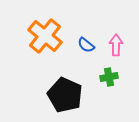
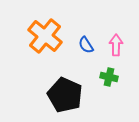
blue semicircle: rotated 18 degrees clockwise
green cross: rotated 24 degrees clockwise
